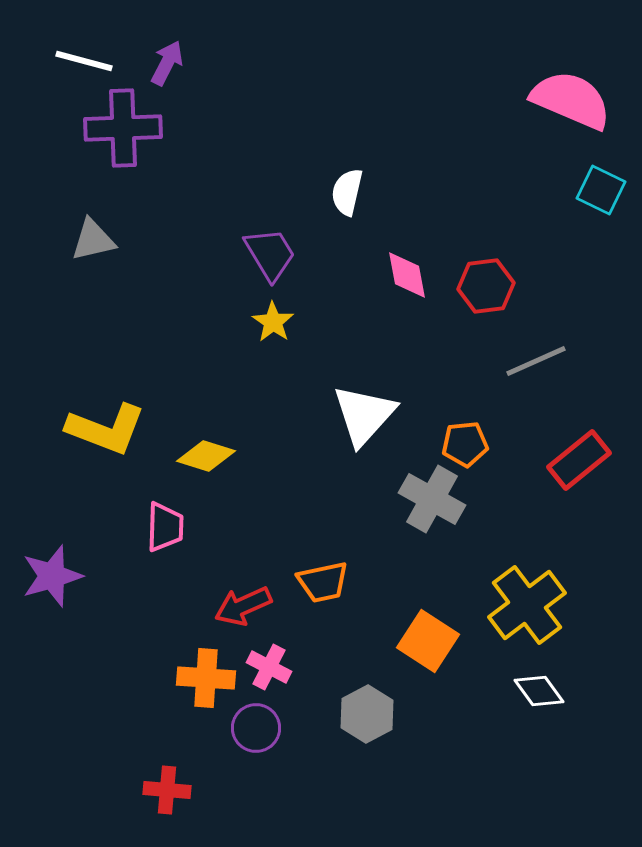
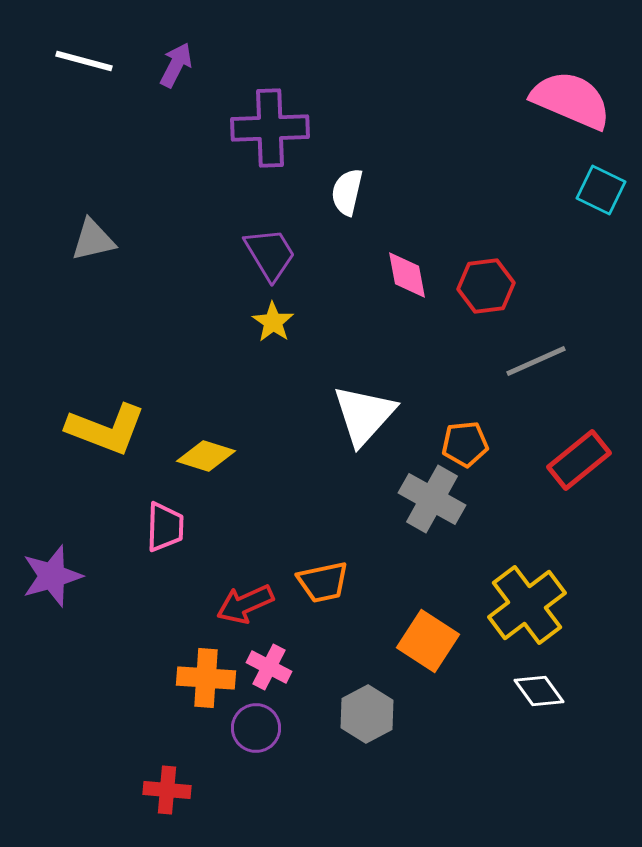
purple arrow: moved 9 px right, 2 px down
purple cross: moved 147 px right
red arrow: moved 2 px right, 2 px up
